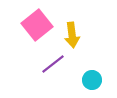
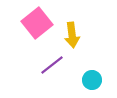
pink square: moved 2 px up
purple line: moved 1 px left, 1 px down
